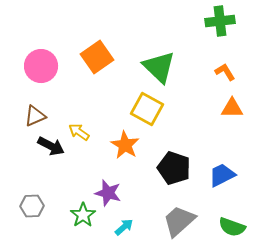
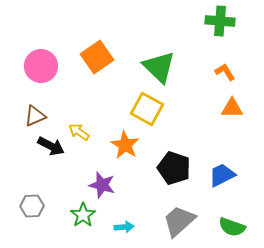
green cross: rotated 12 degrees clockwise
purple star: moved 6 px left, 8 px up
cyan arrow: rotated 36 degrees clockwise
